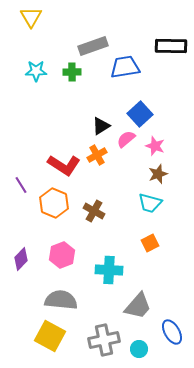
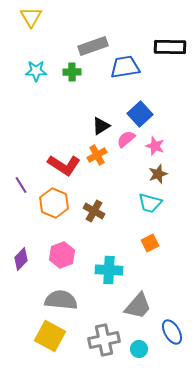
black rectangle: moved 1 px left, 1 px down
